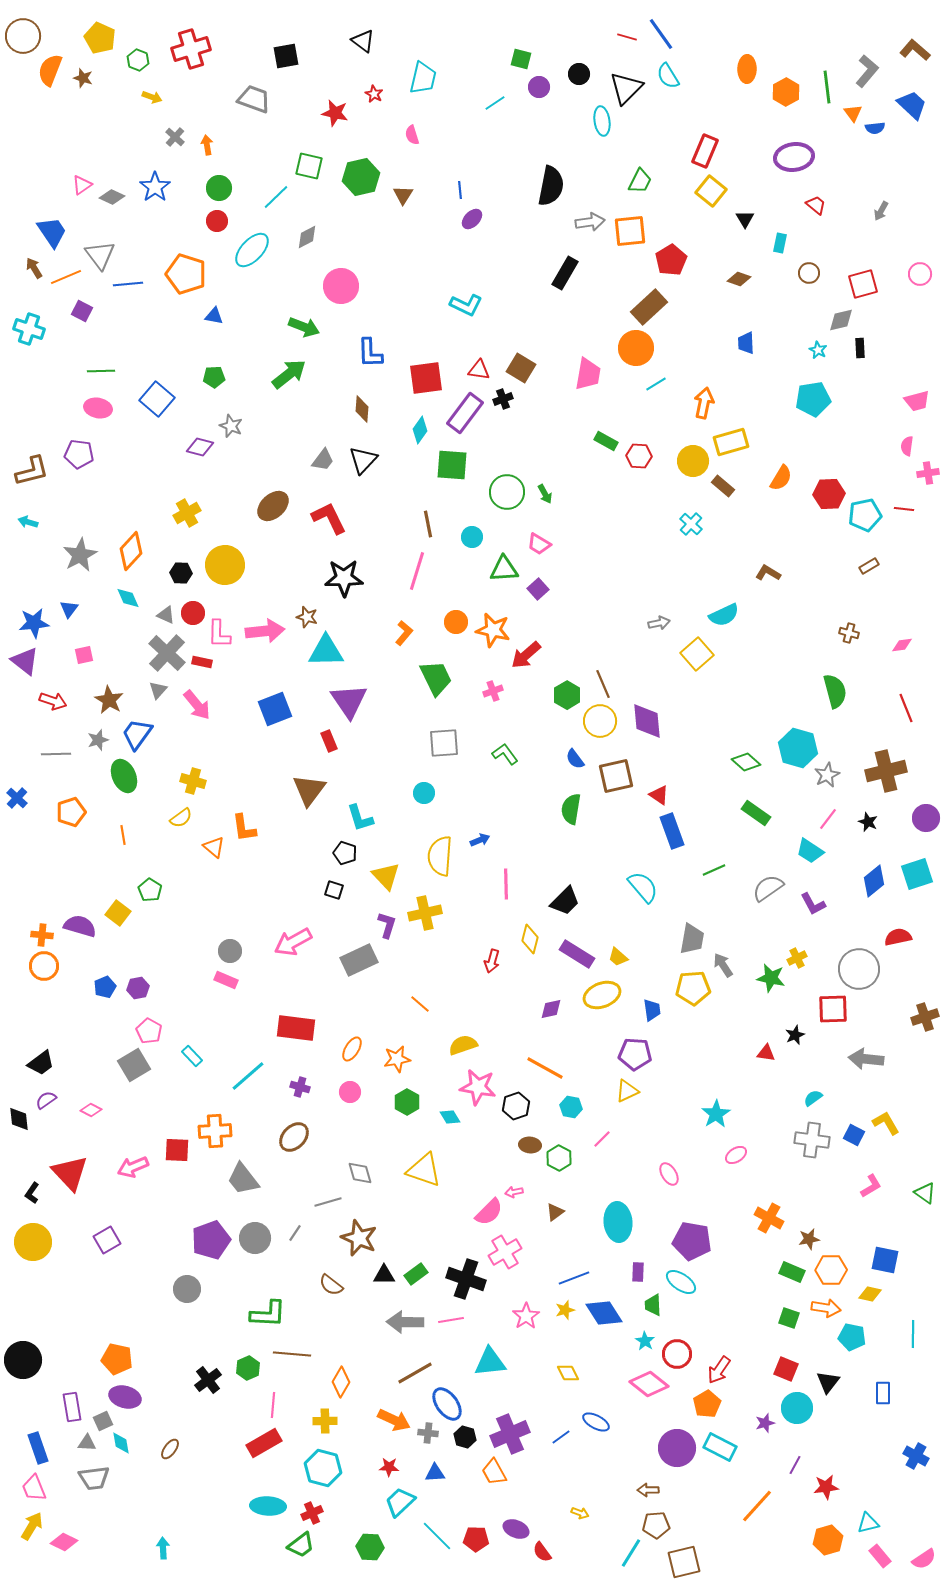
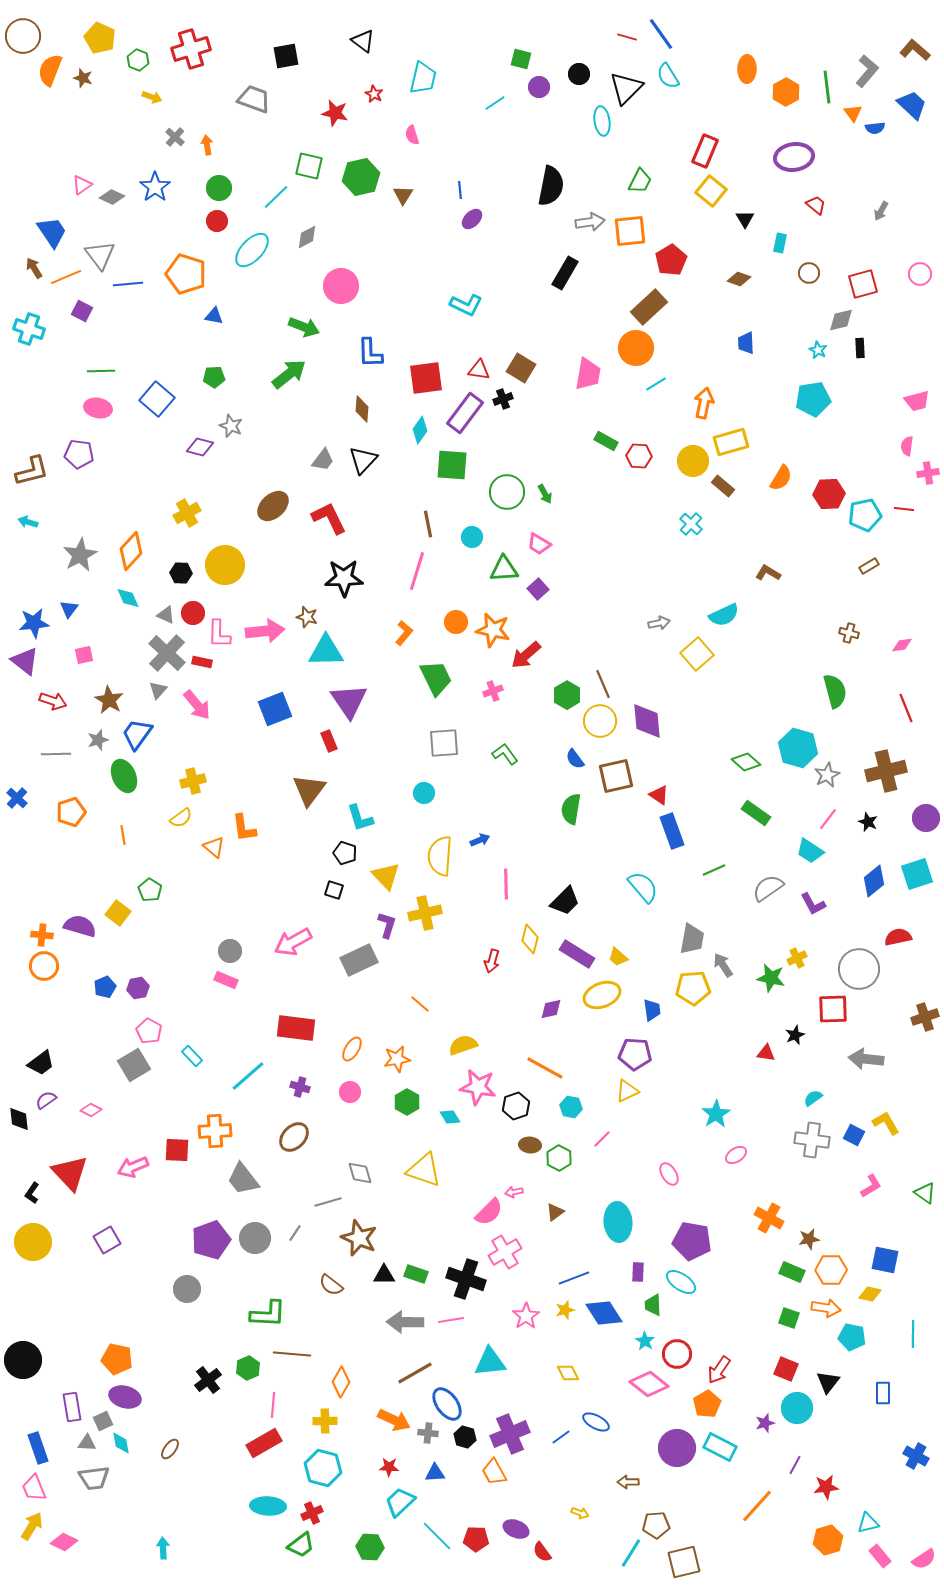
yellow cross at (193, 781): rotated 30 degrees counterclockwise
green rectangle at (416, 1274): rotated 55 degrees clockwise
brown arrow at (648, 1490): moved 20 px left, 8 px up
